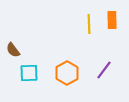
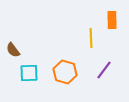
yellow line: moved 2 px right, 14 px down
orange hexagon: moved 2 px left, 1 px up; rotated 15 degrees counterclockwise
